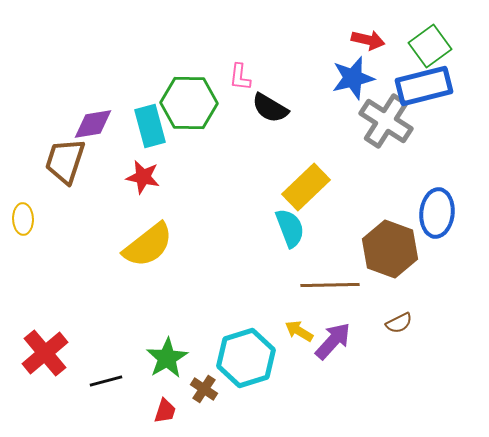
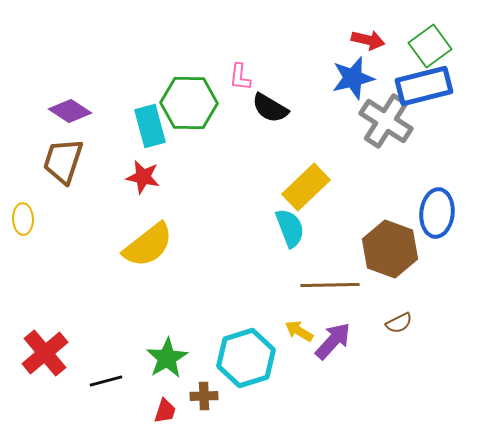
purple diamond: moved 23 px left, 13 px up; rotated 42 degrees clockwise
brown trapezoid: moved 2 px left
brown cross: moved 7 px down; rotated 36 degrees counterclockwise
